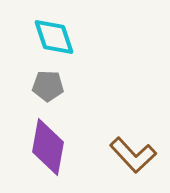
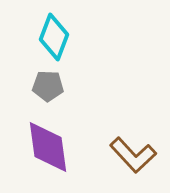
cyan diamond: rotated 39 degrees clockwise
purple diamond: rotated 18 degrees counterclockwise
